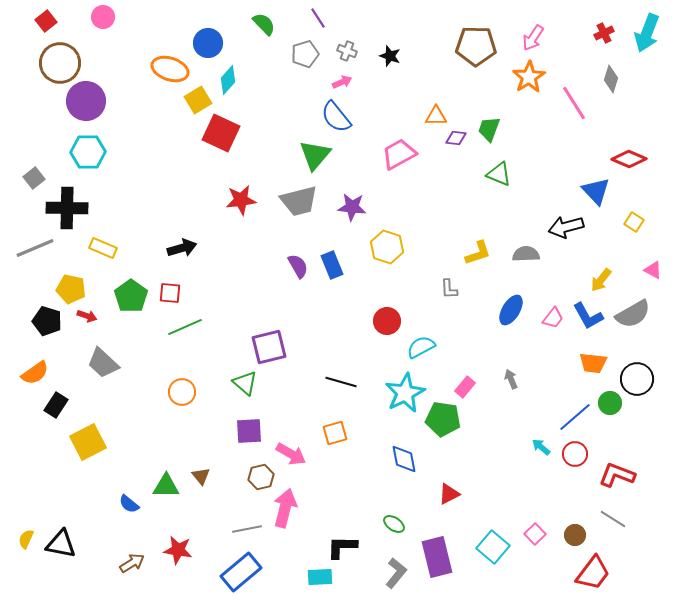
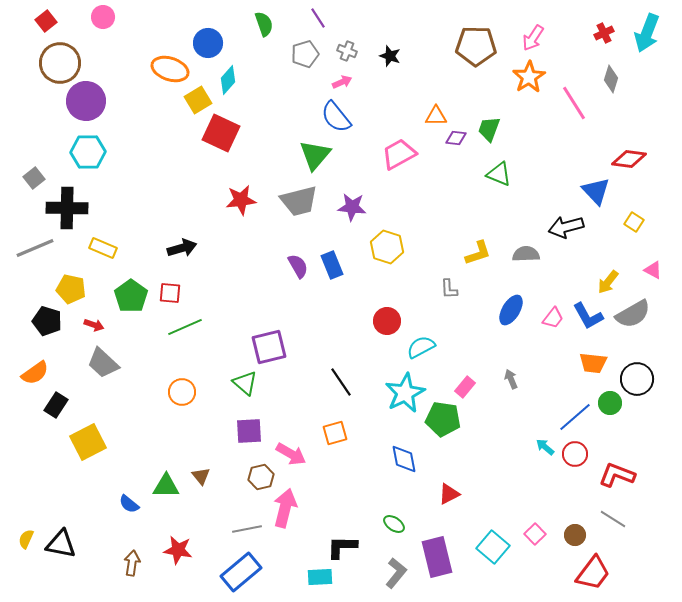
green semicircle at (264, 24): rotated 25 degrees clockwise
red diamond at (629, 159): rotated 16 degrees counterclockwise
yellow arrow at (601, 280): moved 7 px right, 2 px down
red arrow at (87, 316): moved 7 px right, 9 px down
black line at (341, 382): rotated 40 degrees clockwise
cyan arrow at (541, 447): moved 4 px right
brown arrow at (132, 563): rotated 50 degrees counterclockwise
